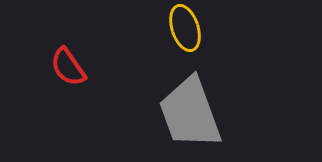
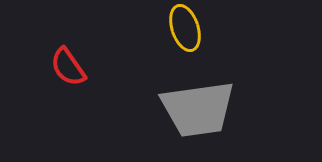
gray trapezoid: moved 8 px right, 4 px up; rotated 78 degrees counterclockwise
